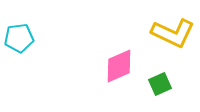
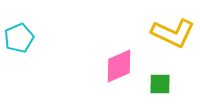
cyan pentagon: rotated 16 degrees counterclockwise
green square: rotated 25 degrees clockwise
